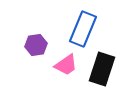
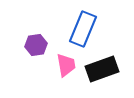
pink trapezoid: rotated 65 degrees counterclockwise
black rectangle: rotated 52 degrees clockwise
